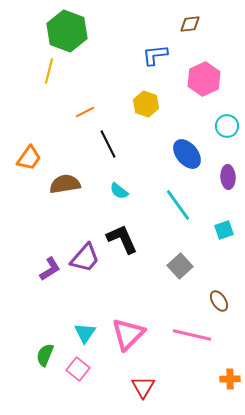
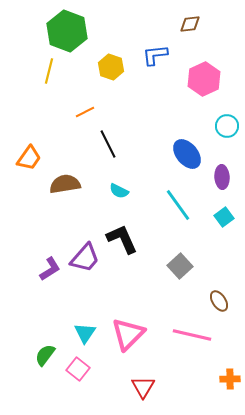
yellow hexagon: moved 35 px left, 37 px up
purple ellipse: moved 6 px left
cyan semicircle: rotated 12 degrees counterclockwise
cyan square: moved 13 px up; rotated 18 degrees counterclockwise
green semicircle: rotated 15 degrees clockwise
